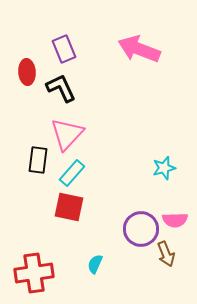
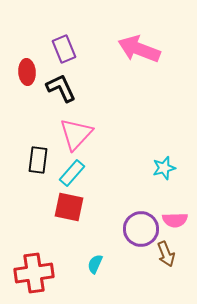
pink triangle: moved 9 px right
